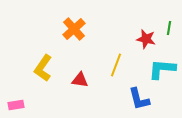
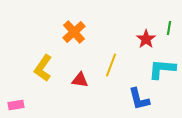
orange cross: moved 3 px down
red star: rotated 24 degrees clockwise
yellow line: moved 5 px left
